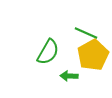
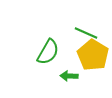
yellow pentagon: rotated 12 degrees counterclockwise
